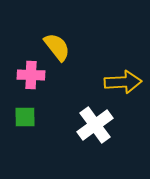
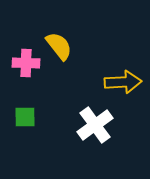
yellow semicircle: moved 2 px right, 1 px up
pink cross: moved 5 px left, 12 px up
